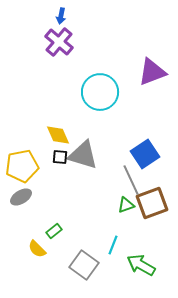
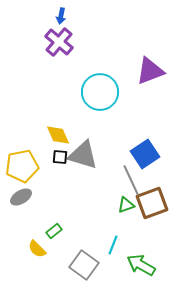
purple triangle: moved 2 px left, 1 px up
